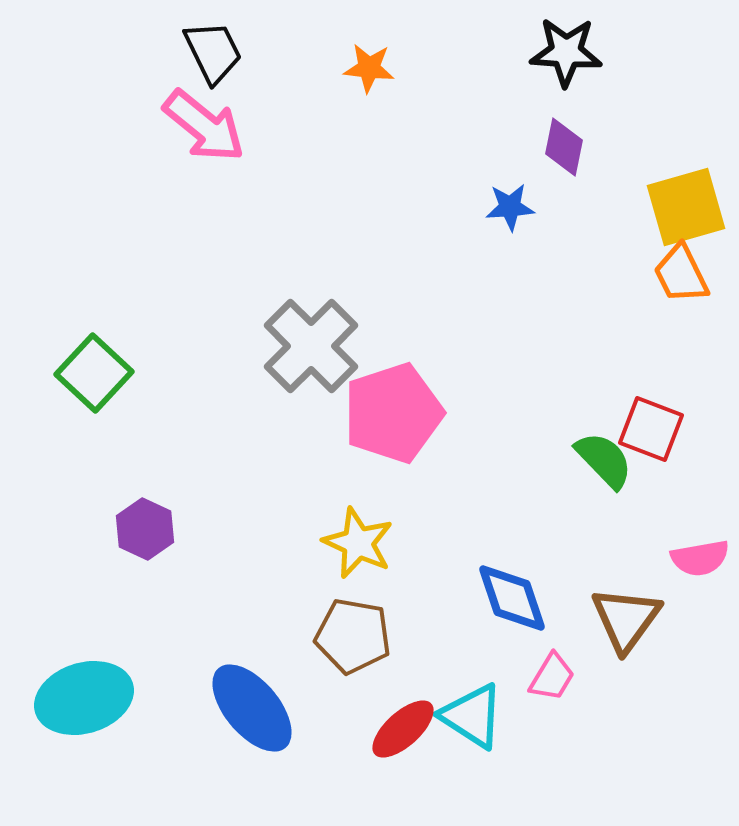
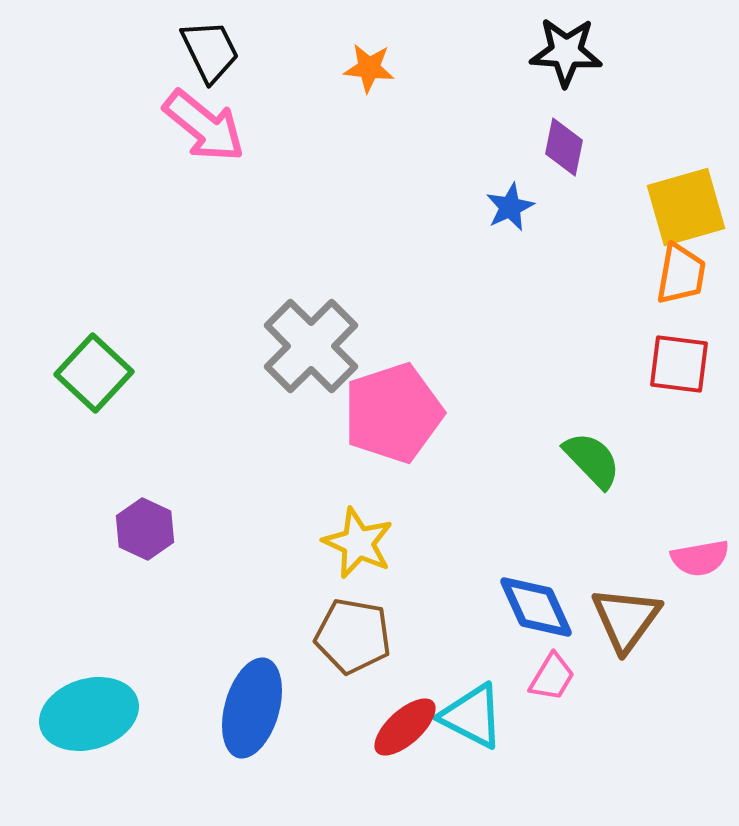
black trapezoid: moved 3 px left, 1 px up
blue star: rotated 21 degrees counterclockwise
orange trapezoid: rotated 144 degrees counterclockwise
red square: moved 28 px right, 65 px up; rotated 14 degrees counterclockwise
green semicircle: moved 12 px left
blue diamond: moved 24 px right, 9 px down; rotated 6 degrees counterclockwise
cyan ellipse: moved 5 px right, 16 px down
blue ellipse: rotated 56 degrees clockwise
cyan triangle: rotated 6 degrees counterclockwise
red ellipse: moved 2 px right, 2 px up
